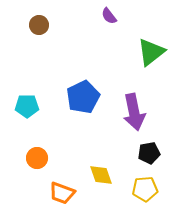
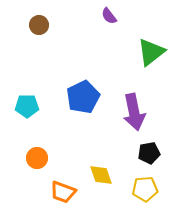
orange trapezoid: moved 1 px right, 1 px up
